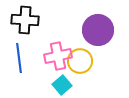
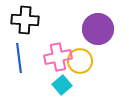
purple circle: moved 1 px up
pink cross: moved 1 px down
